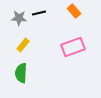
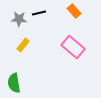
gray star: moved 1 px down
pink rectangle: rotated 60 degrees clockwise
green semicircle: moved 7 px left, 10 px down; rotated 12 degrees counterclockwise
